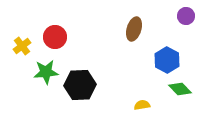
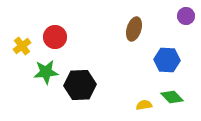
blue hexagon: rotated 25 degrees counterclockwise
green diamond: moved 8 px left, 8 px down
yellow semicircle: moved 2 px right
